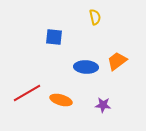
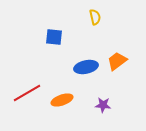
blue ellipse: rotated 15 degrees counterclockwise
orange ellipse: moved 1 px right; rotated 35 degrees counterclockwise
